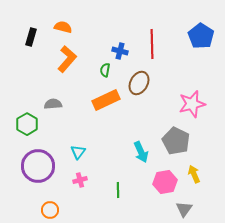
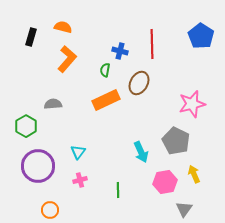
green hexagon: moved 1 px left, 2 px down
